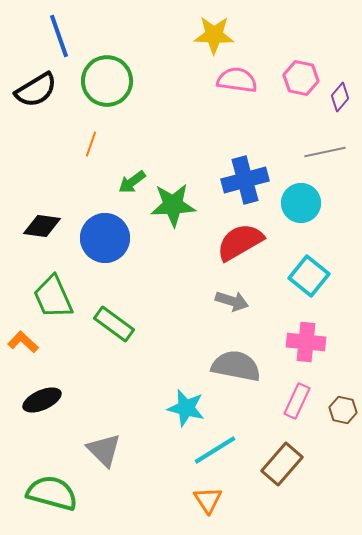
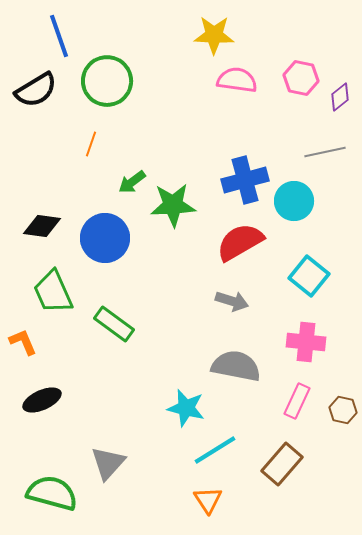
purple diamond: rotated 12 degrees clockwise
cyan circle: moved 7 px left, 2 px up
green trapezoid: moved 5 px up
orange L-shape: rotated 24 degrees clockwise
gray triangle: moved 4 px right, 13 px down; rotated 27 degrees clockwise
